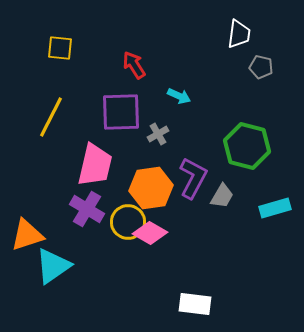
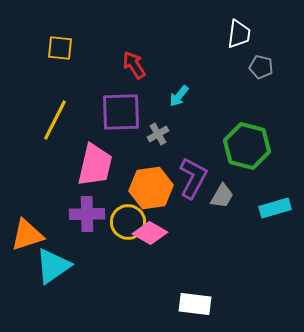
cyan arrow: rotated 105 degrees clockwise
yellow line: moved 4 px right, 3 px down
purple cross: moved 5 px down; rotated 32 degrees counterclockwise
